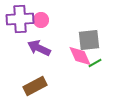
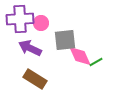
pink circle: moved 3 px down
gray square: moved 24 px left
purple arrow: moved 9 px left
green line: moved 1 px right, 1 px up
brown rectangle: moved 7 px up; rotated 60 degrees clockwise
